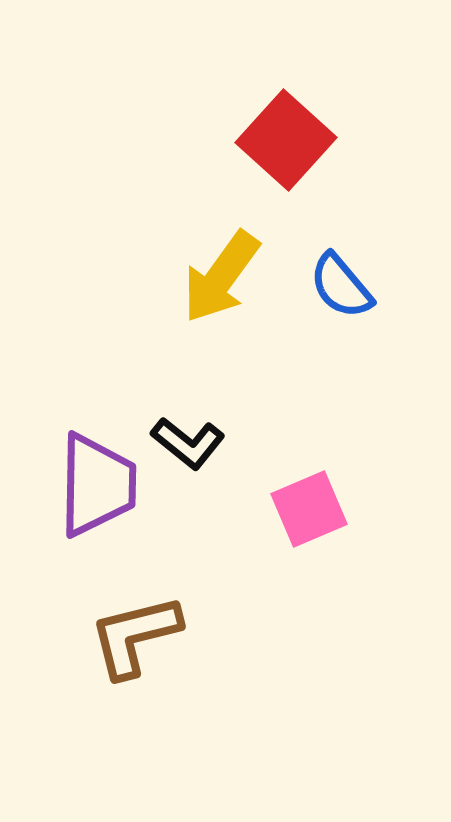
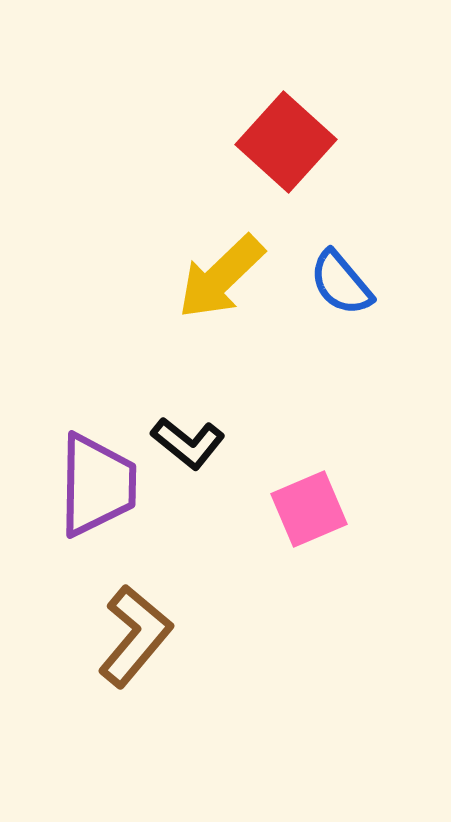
red square: moved 2 px down
yellow arrow: rotated 10 degrees clockwise
blue semicircle: moved 3 px up
brown L-shape: rotated 144 degrees clockwise
